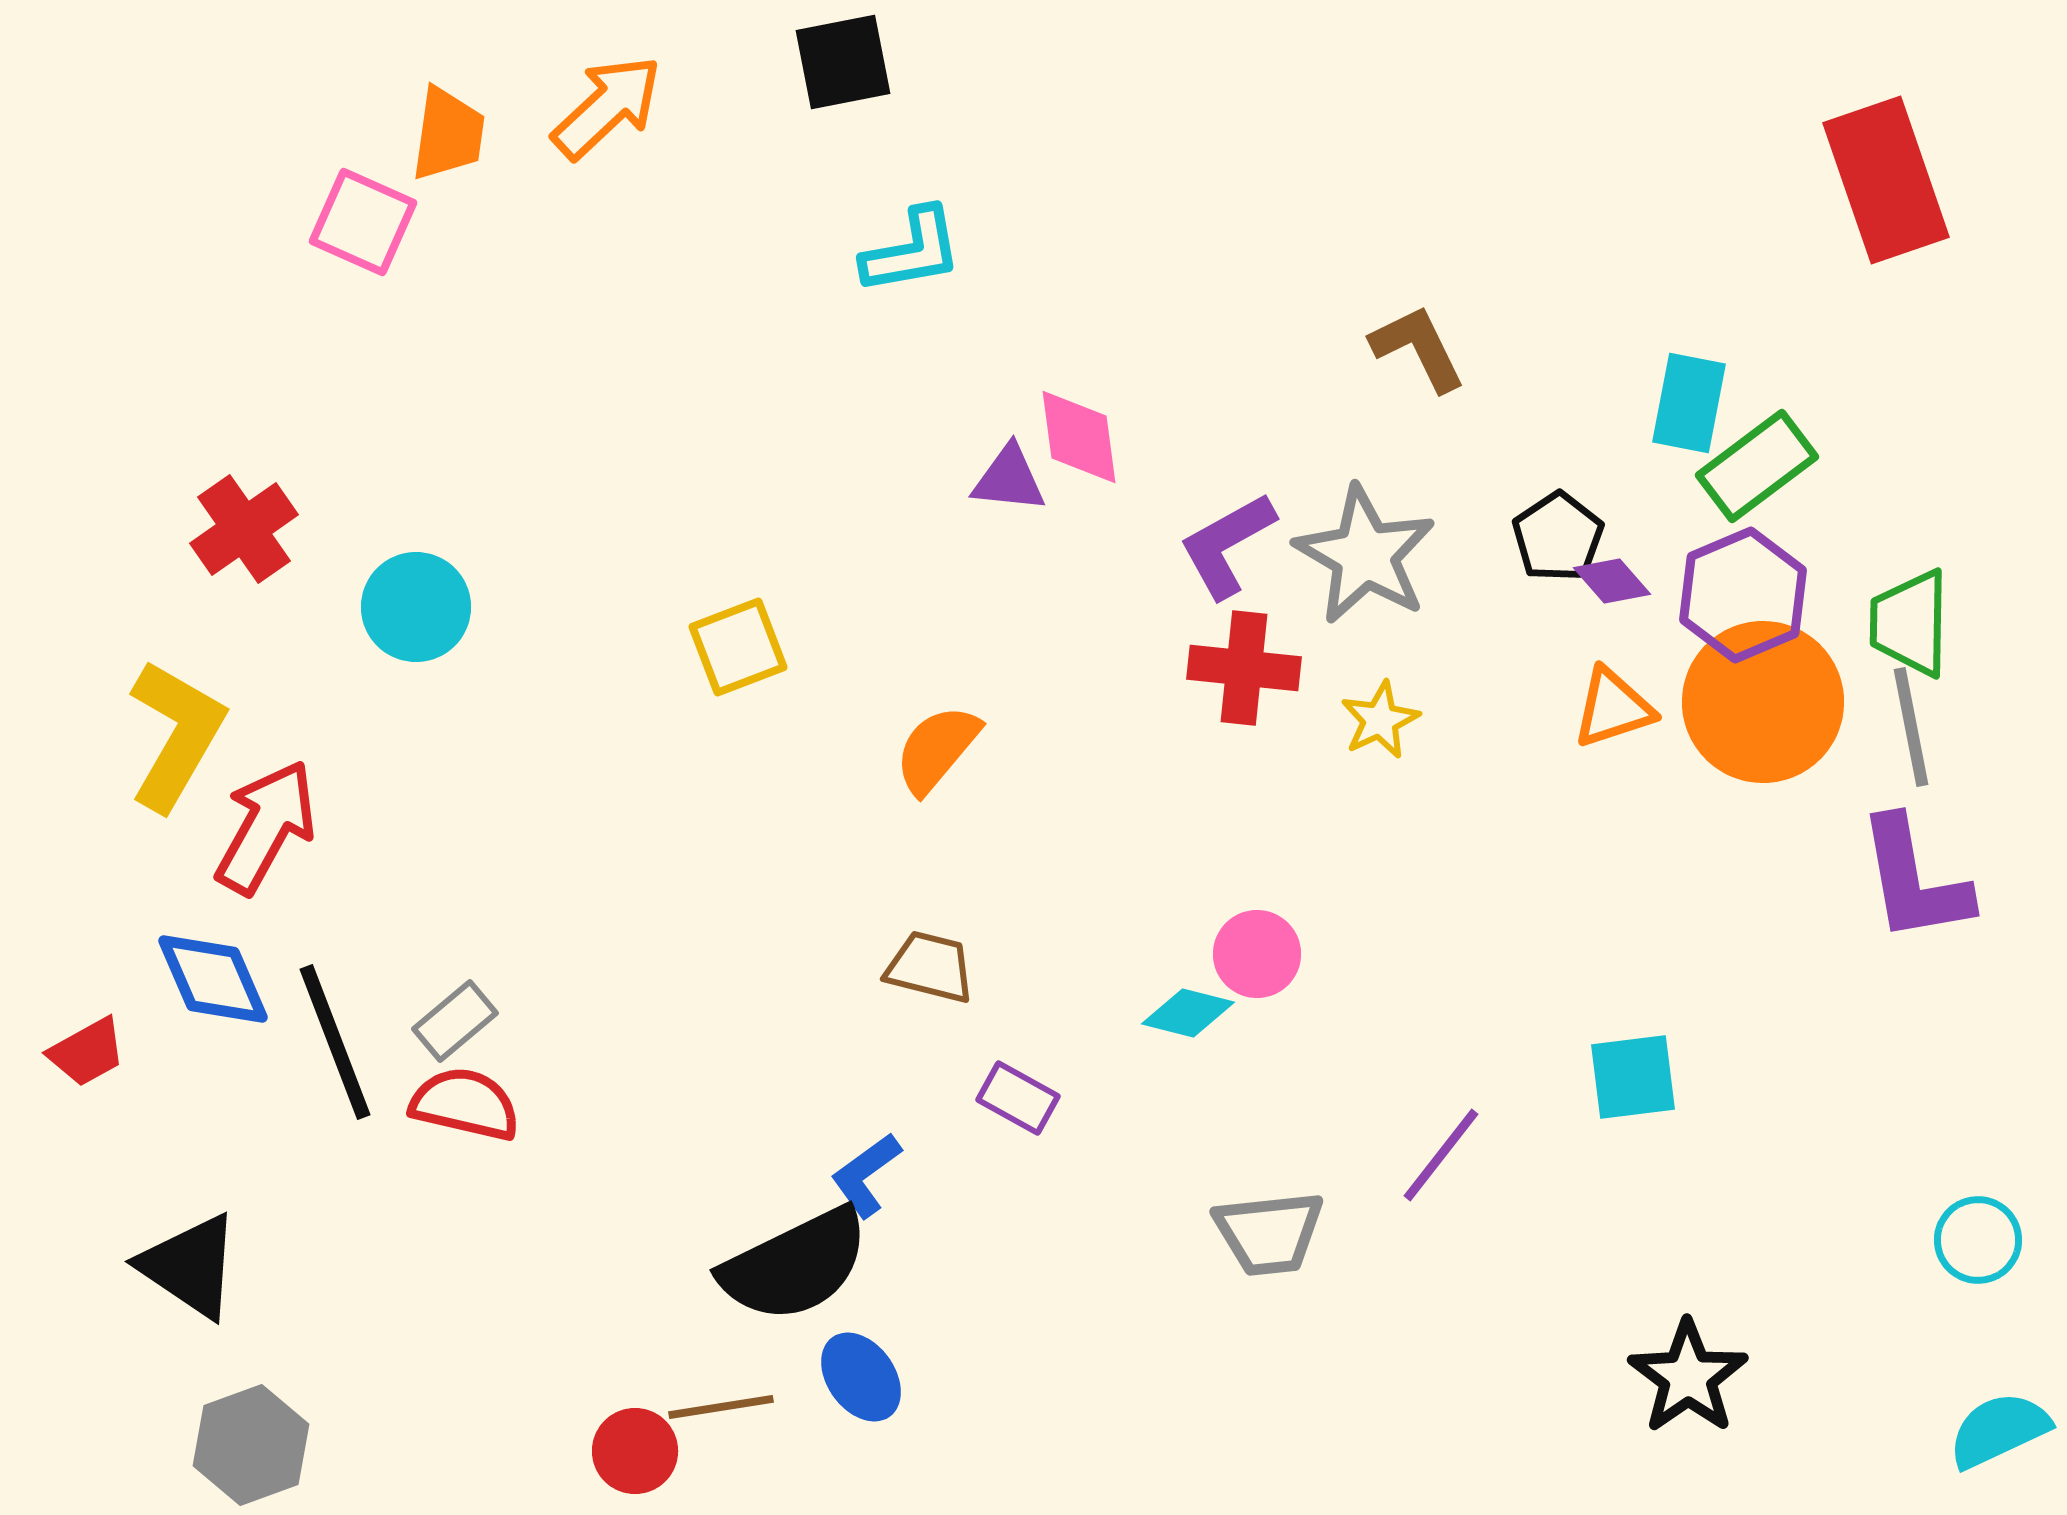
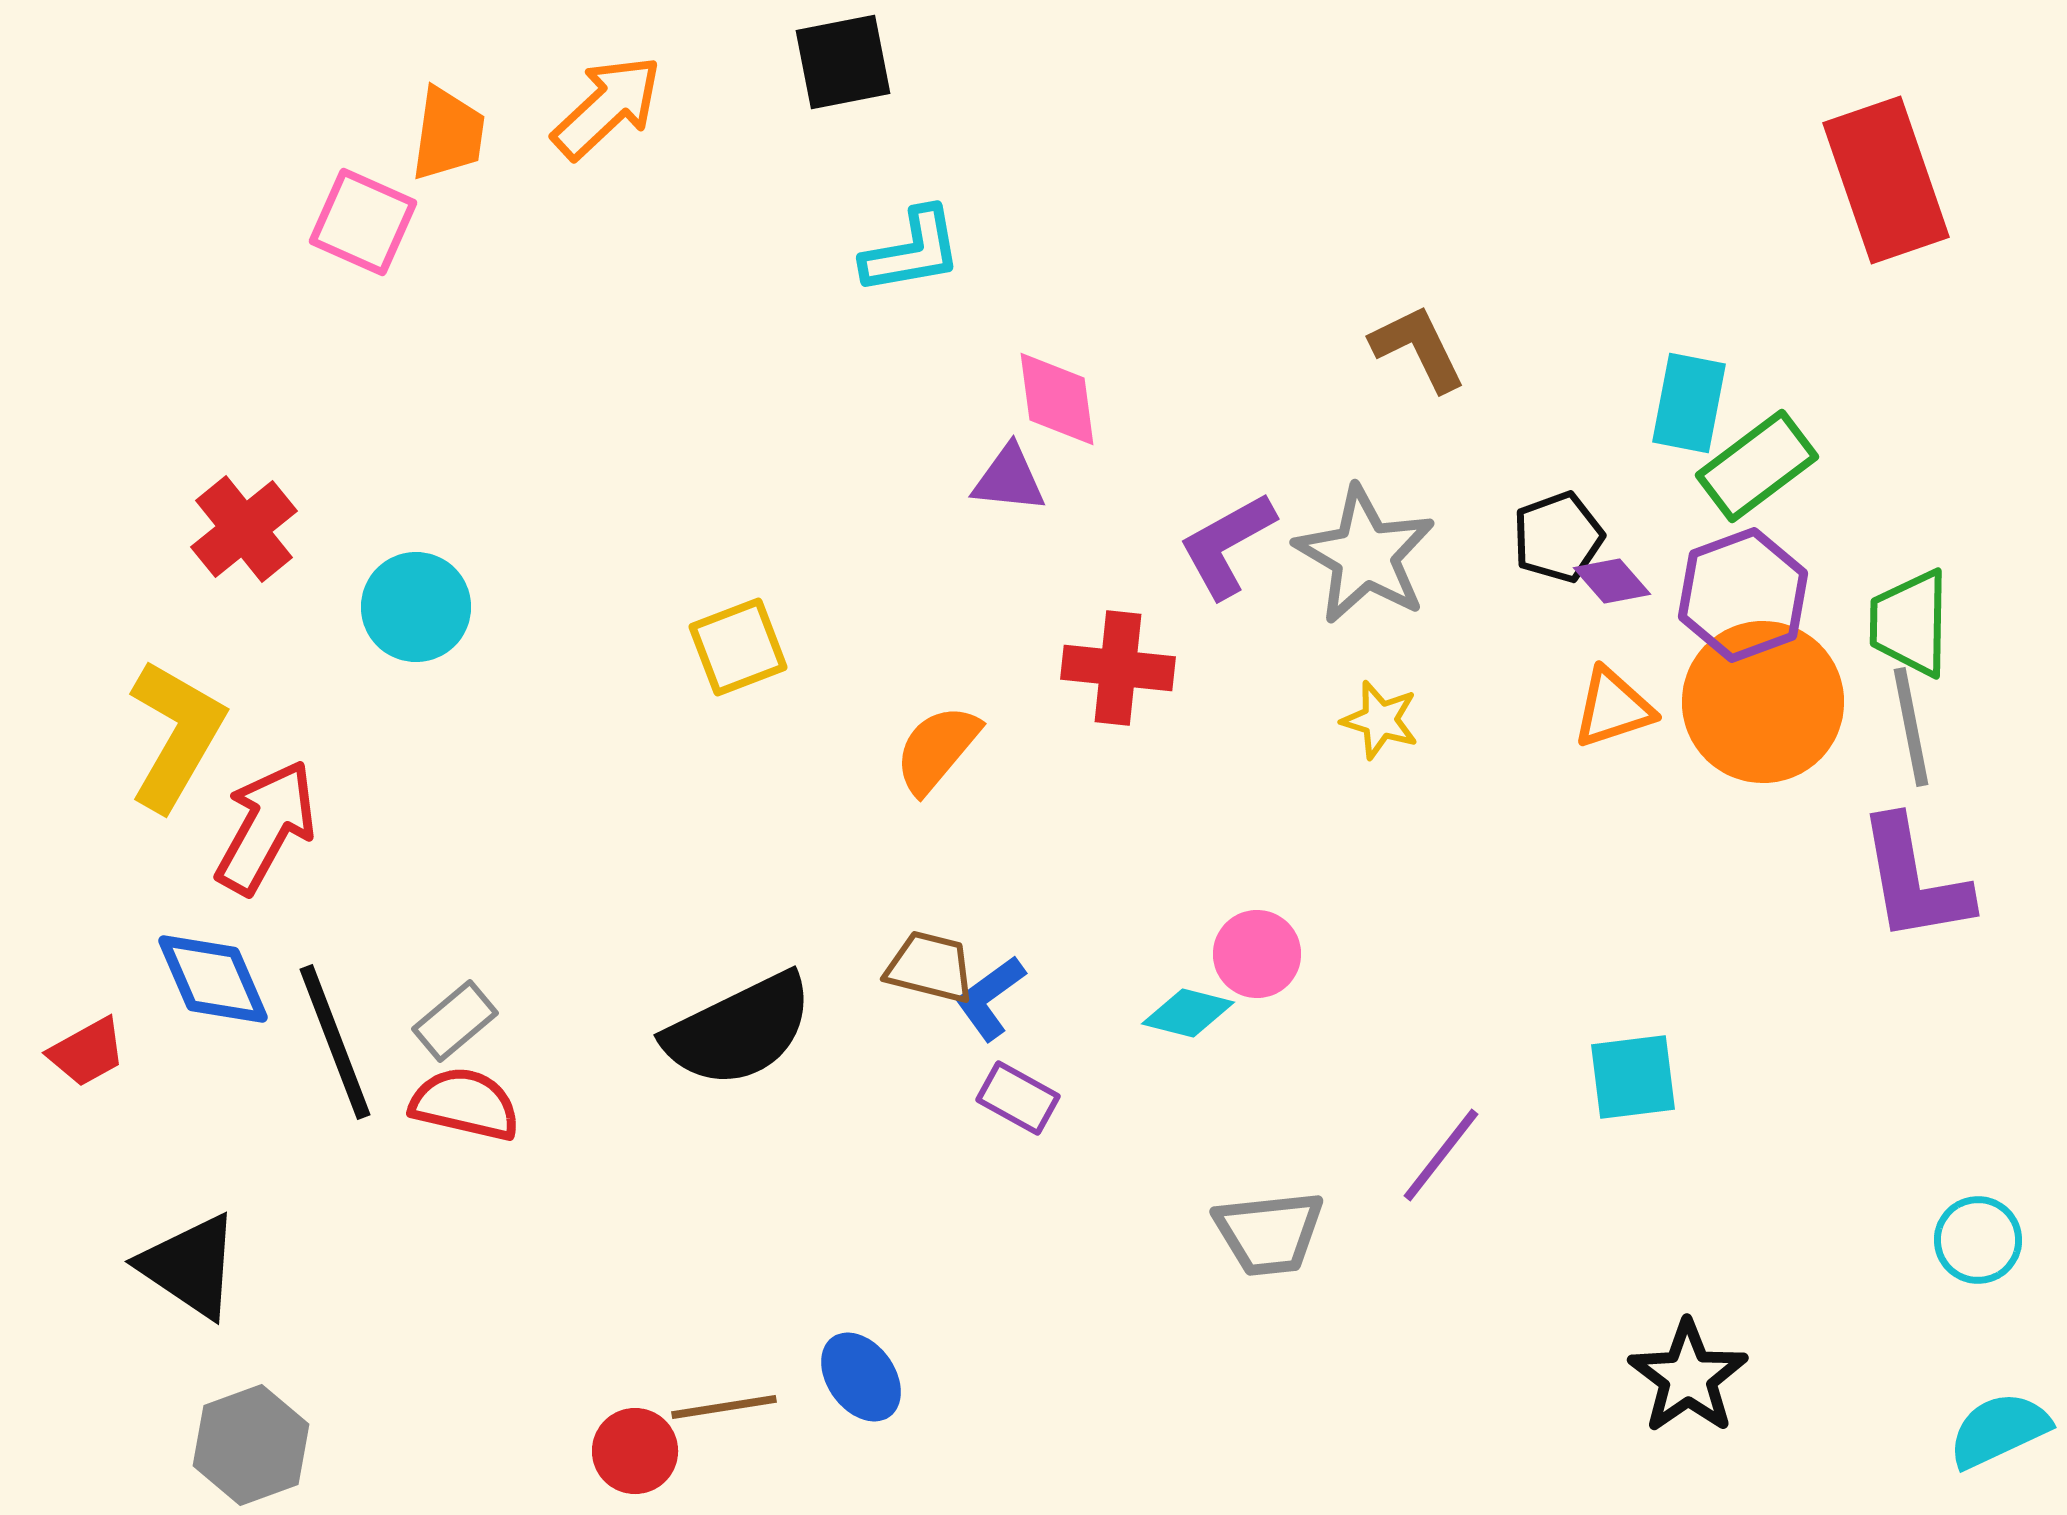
pink diamond at (1079, 437): moved 22 px left, 38 px up
red cross at (244, 529): rotated 4 degrees counterclockwise
black pentagon at (1558, 537): rotated 14 degrees clockwise
purple hexagon at (1743, 595): rotated 3 degrees clockwise
red cross at (1244, 668): moved 126 px left
yellow star at (1380, 720): rotated 30 degrees counterclockwise
blue L-shape at (866, 1175): moved 124 px right, 177 px up
black semicircle at (795, 1265): moved 56 px left, 235 px up
brown line at (721, 1407): moved 3 px right
